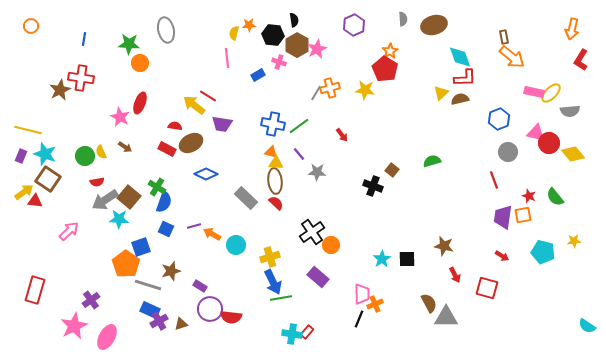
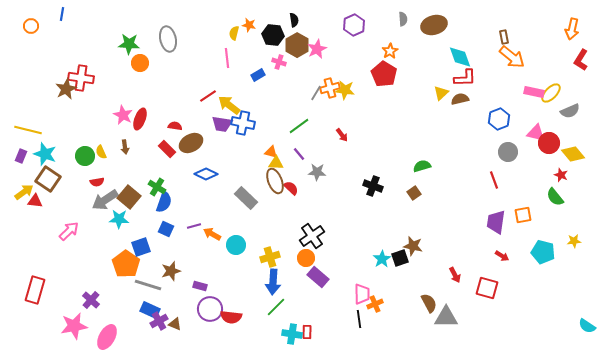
orange star at (249, 25): rotated 16 degrees clockwise
gray ellipse at (166, 30): moved 2 px right, 9 px down
blue line at (84, 39): moved 22 px left, 25 px up
red pentagon at (385, 69): moved 1 px left, 5 px down
brown star at (60, 90): moved 6 px right, 1 px up
yellow star at (365, 90): moved 20 px left
red line at (208, 96): rotated 66 degrees counterclockwise
red ellipse at (140, 103): moved 16 px down
yellow arrow at (194, 105): moved 35 px right
gray semicircle at (570, 111): rotated 18 degrees counterclockwise
pink star at (120, 117): moved 3 px right, 2 px up
blue cross at (273, 124): moved 30 px left, 1 px up
brown arrow at (125, 147): rotated 48 degrees clockwise
red rectangle at (167, 149): rotated 18 degrees clockwise
green semicircle at (432, 161): moved 10 px left, 5 px down
brown square at (392, 170): moved 22 px right, 23 px down; rotated 16 degrees clockwise
brown ellipse at (275, 181): rotated 15 degrees counterclockwise
red star at (529, 196): moved 32 px right, 21 px up
red semicircle at (276, 203): moved 15 px right, 15 px up
purple trapezoid at (503, 217): moved 7 px left, 5 px down
black cross at (312, 232): moved 4 px down
orange circle at (331, 245): moved 25 px left, 13 px down
brown star at (444, 246): moved 31 px left
black square at (407, 259): moved 7 px left, 1 px up; rotated 18 degrees counterclockwise
blue arrow at (273, 282): rotated 30 degrees clockwise
purple rectangle at (200, 286): rotated 16 degrees counterclockwise
green line at (281, 298): moved 5 px left, 9 px down; rotated 35 degrees counterclockwise
purple cross at (91, 300): rotated 12 degrees counterclockwise
black line at (359, 319): rotated 30 degrees counterclockwise
brown triangle at (181, 324): moved 6 px left; rotated 40 degrees clockwise
pink star at (74, 326): rotated 16 degrees clockwise
red rectangle at (307, 332): rotated 40 degrees counterclockwise
